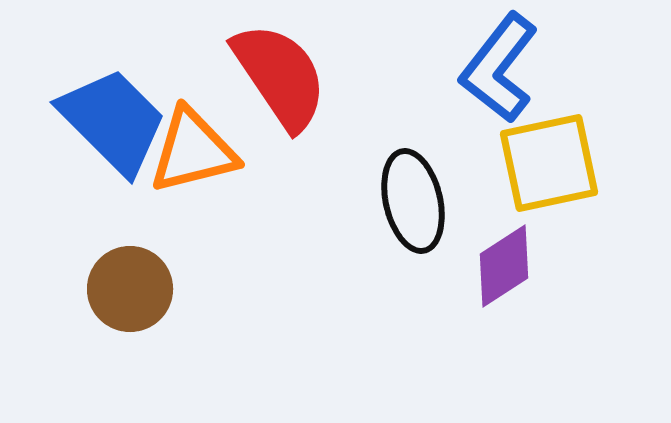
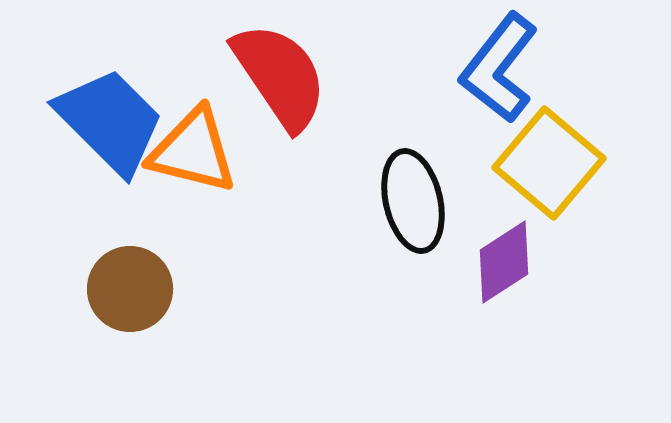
blue trapezoid: moved 3 px left
orange triangle: rotated 28 degrees clockwise
yellow square: rotated 38 degrees counterclockwise
purple diamond: moved 4 px up
